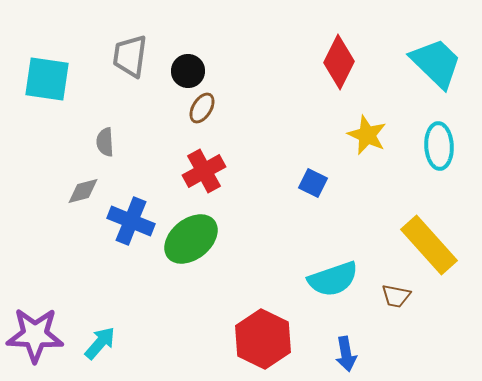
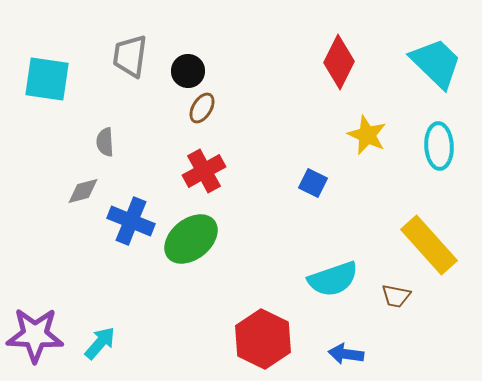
blue arrow: rotated 108 degrees clockwise
